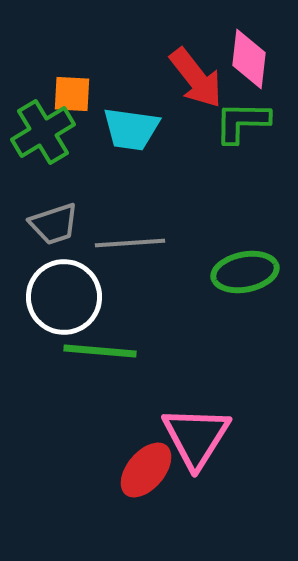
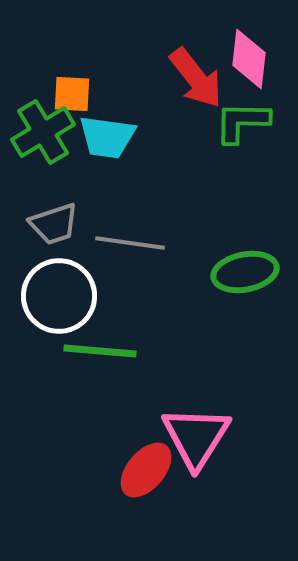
cyan trapezoid: moved 24 px left, 8 px down
gray line: rotated 12 degrees clockwise
white circle: moved 5 px left, 1 px up
